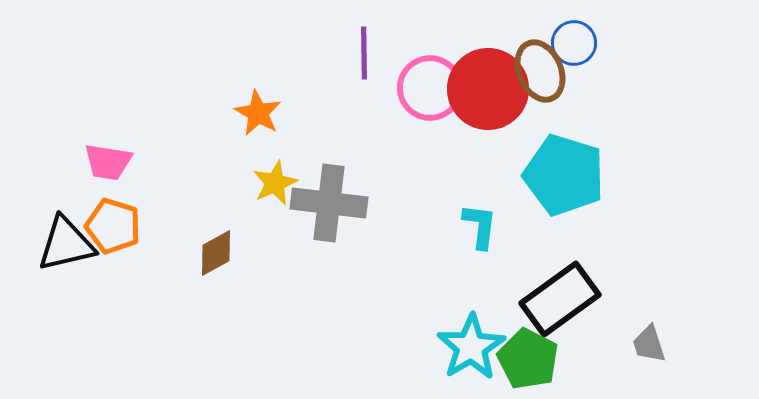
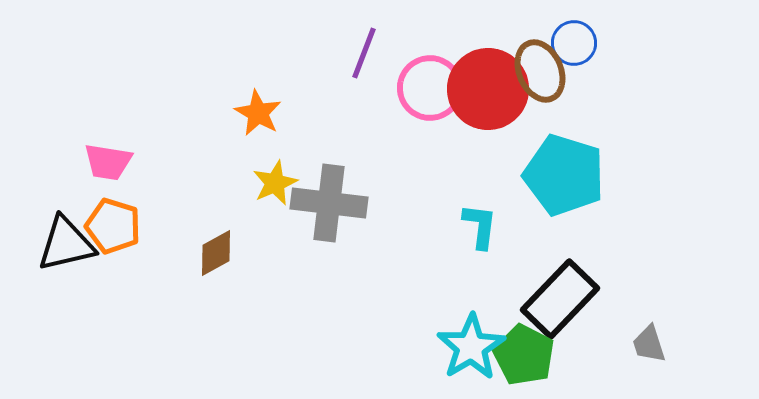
purple line: rotated 22 degrees clockwise
black rectangle: rotated 10 degrees counterclockwise
green pentagon: moved 4 px left, 4 px up
